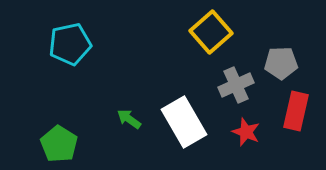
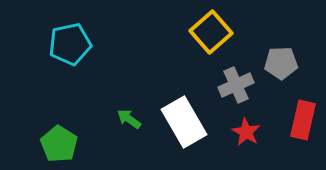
red rectangle: moved 7 px right, 9 px down
red star: rotated 8 degrees clockwise
